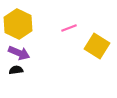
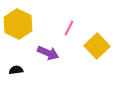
pink line: rotated 42 degrees counterclockwise
yellow square: rotated 15 degrees clockwise
purple arrow: moved 29 px right
